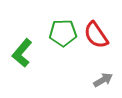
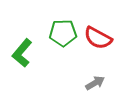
red semicircle: moved 2 px right, 3 px down; rotated 28 degrees counterclockwise
gray arrow: moved 8 px left, 3 px down
